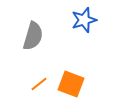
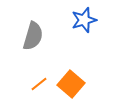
orange square: rotated 20 degrees clockwise
